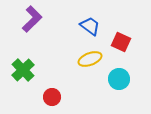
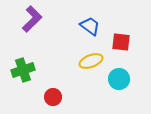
red square: rotated 18 degrees counterclockwise
yellow ellipse: moved 1 px right, 2 px down
green cross: rotated 25 degrees clockwise
red circle: moved 1 px right
